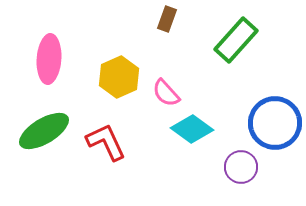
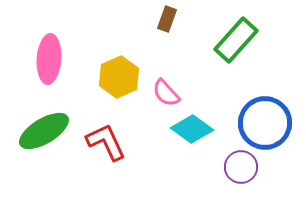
blue circle: moved 10 px left
